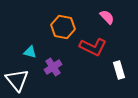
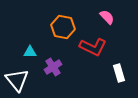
cyan triangle: rotated 16 degrees counterclockwise
white rectangle: moved 3 px down
